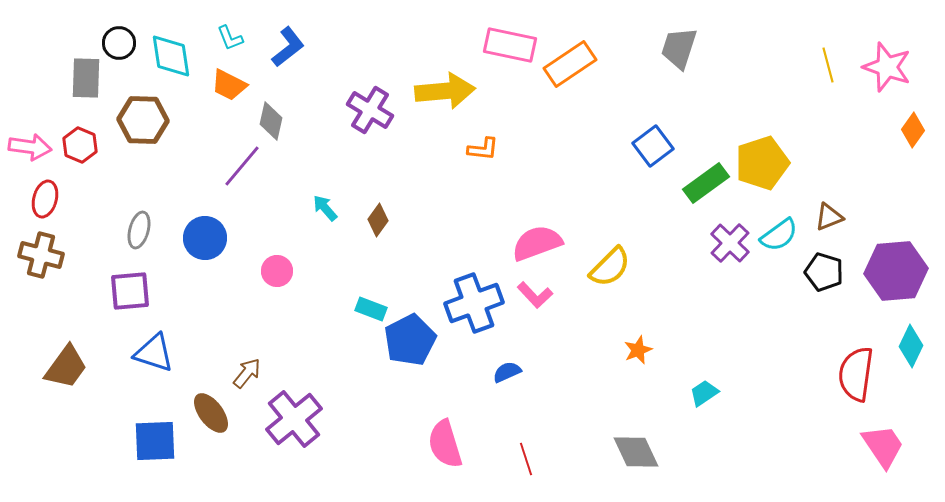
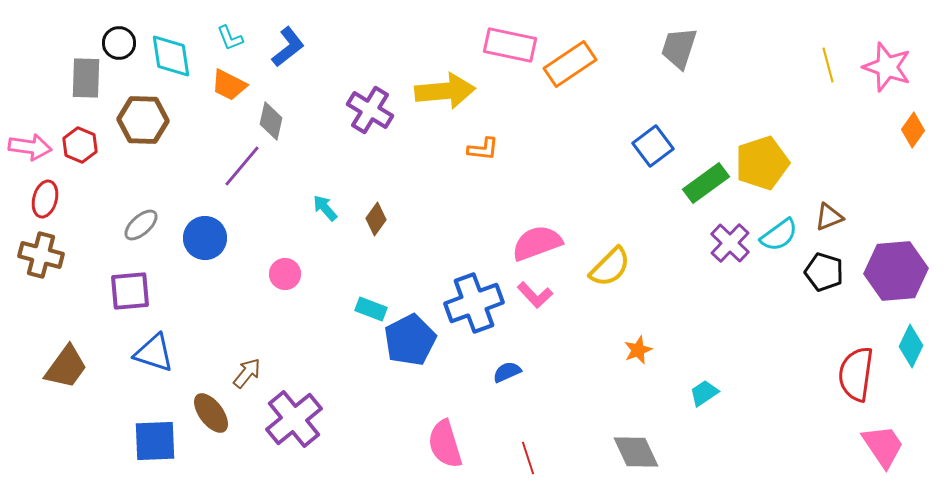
brown diamond at (378, 220): moved 2 px left, 1 px up
gray ellipse at (139, 230): moved 2 px right, 5 px up; rotated 33 degrees clockwise
pink circle at (277, 271): moved 8 px right, 3 px down
red line at (526, 459): moved 2 px right, 1 px up
